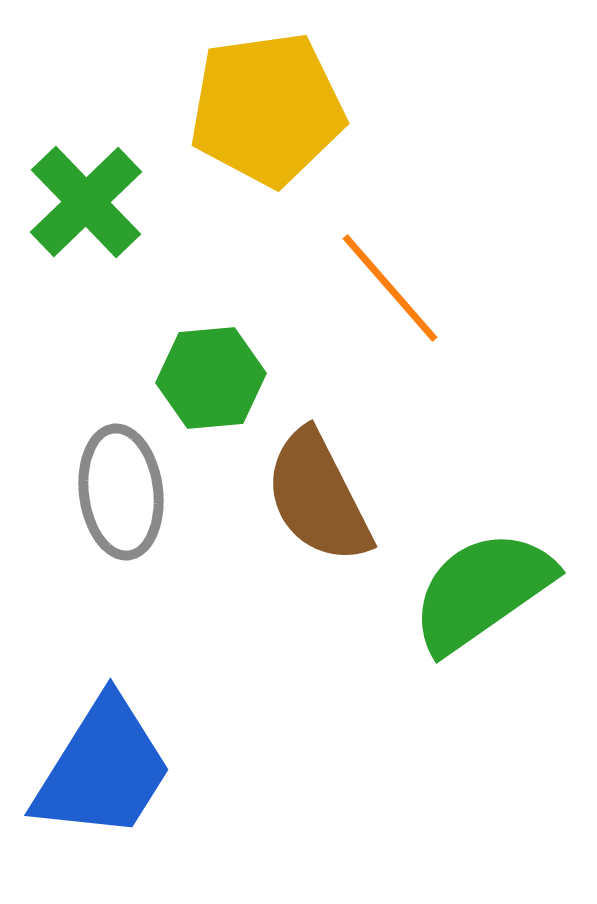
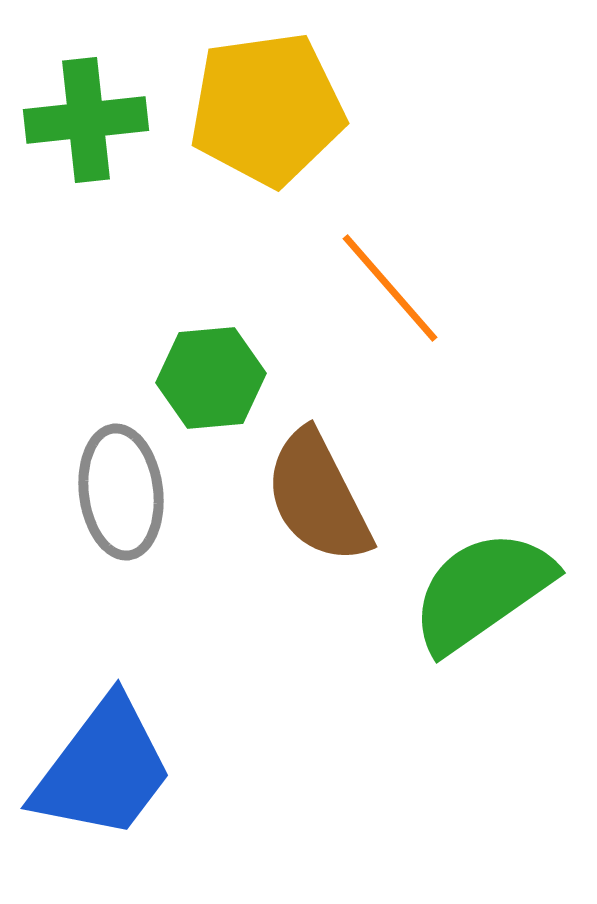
green cross: moved 82 px up; rotated 38 degrees clockwise
blue trapezoid: rotated 5 degrees clockwise
